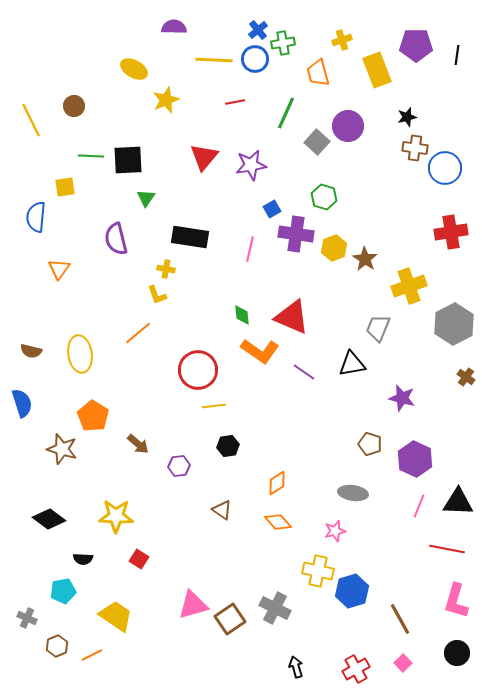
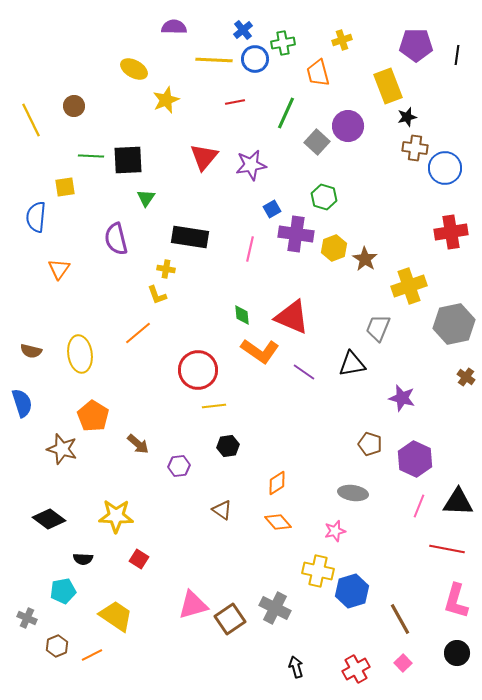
blue cross at (258, 30): moved 15 px left
yellow rectangle at (377, 70): moved 11 px right, 16 px down
gray hexagon at (454, 324): rotated 15 degrees clockwise
